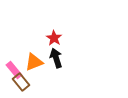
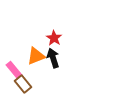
black arrow: moved 3 px left
orange triangle: moved 2 px right, 6 px up
brown rectangle: moved 2 px right, 2 px down
